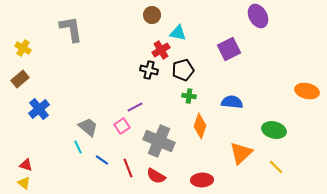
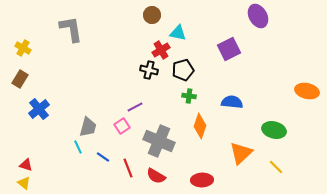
brown rectangle: rotated 18 degrees counterclockwise
gray trapezoid: rotated 65 degrees clockwise
blue line: moved 1 px right, 3 px up
